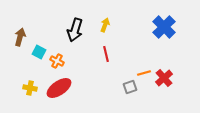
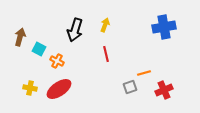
blue cross: rotated 35 degrees clockwise
cyan square: moved 3 px up
red cross: moved 12 px down; rotated 18 degrees clockwise
red ellipse: moved 1 px down
